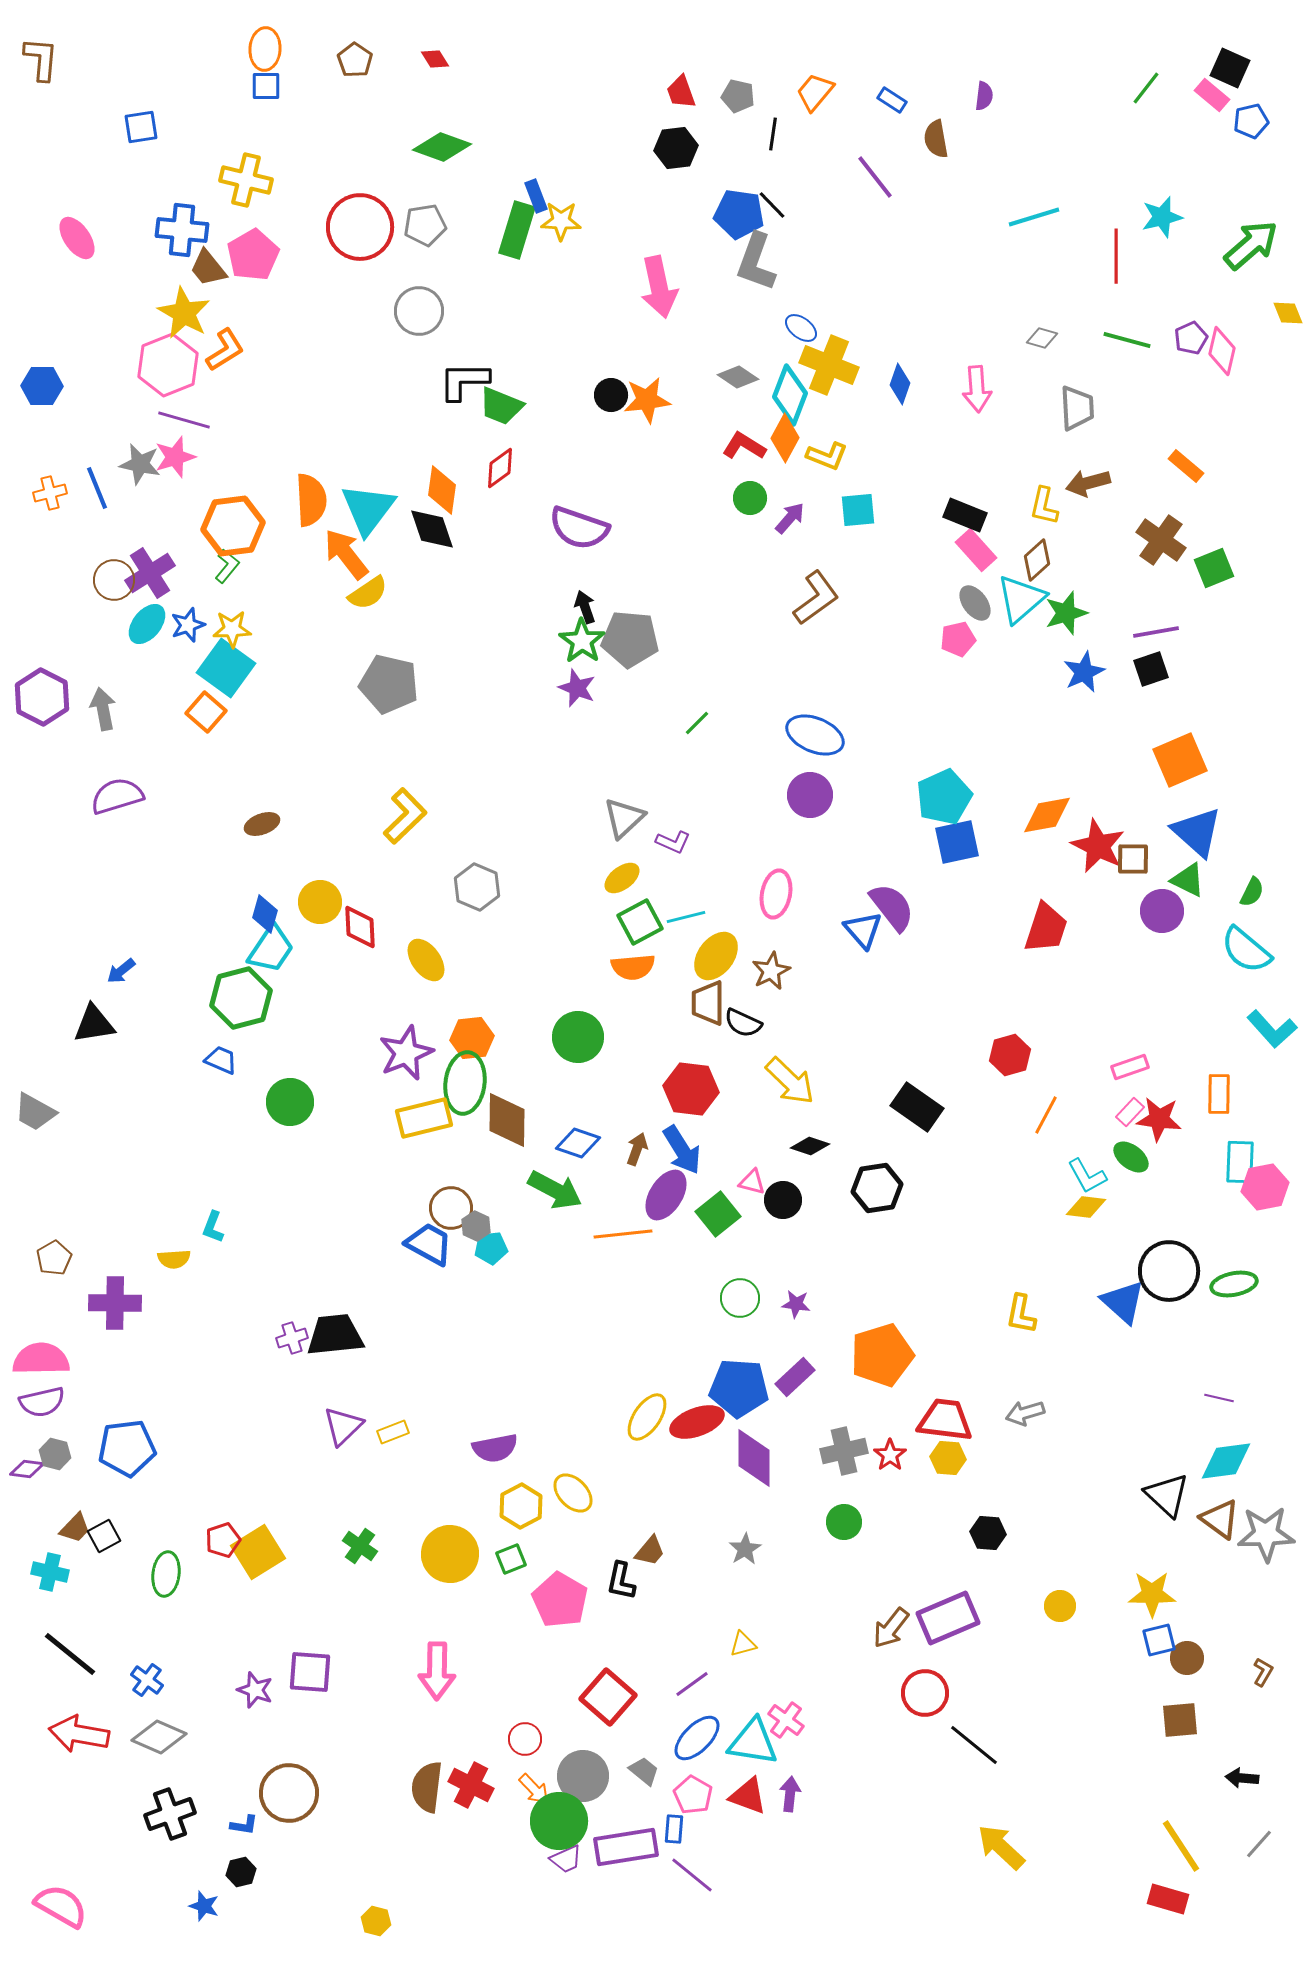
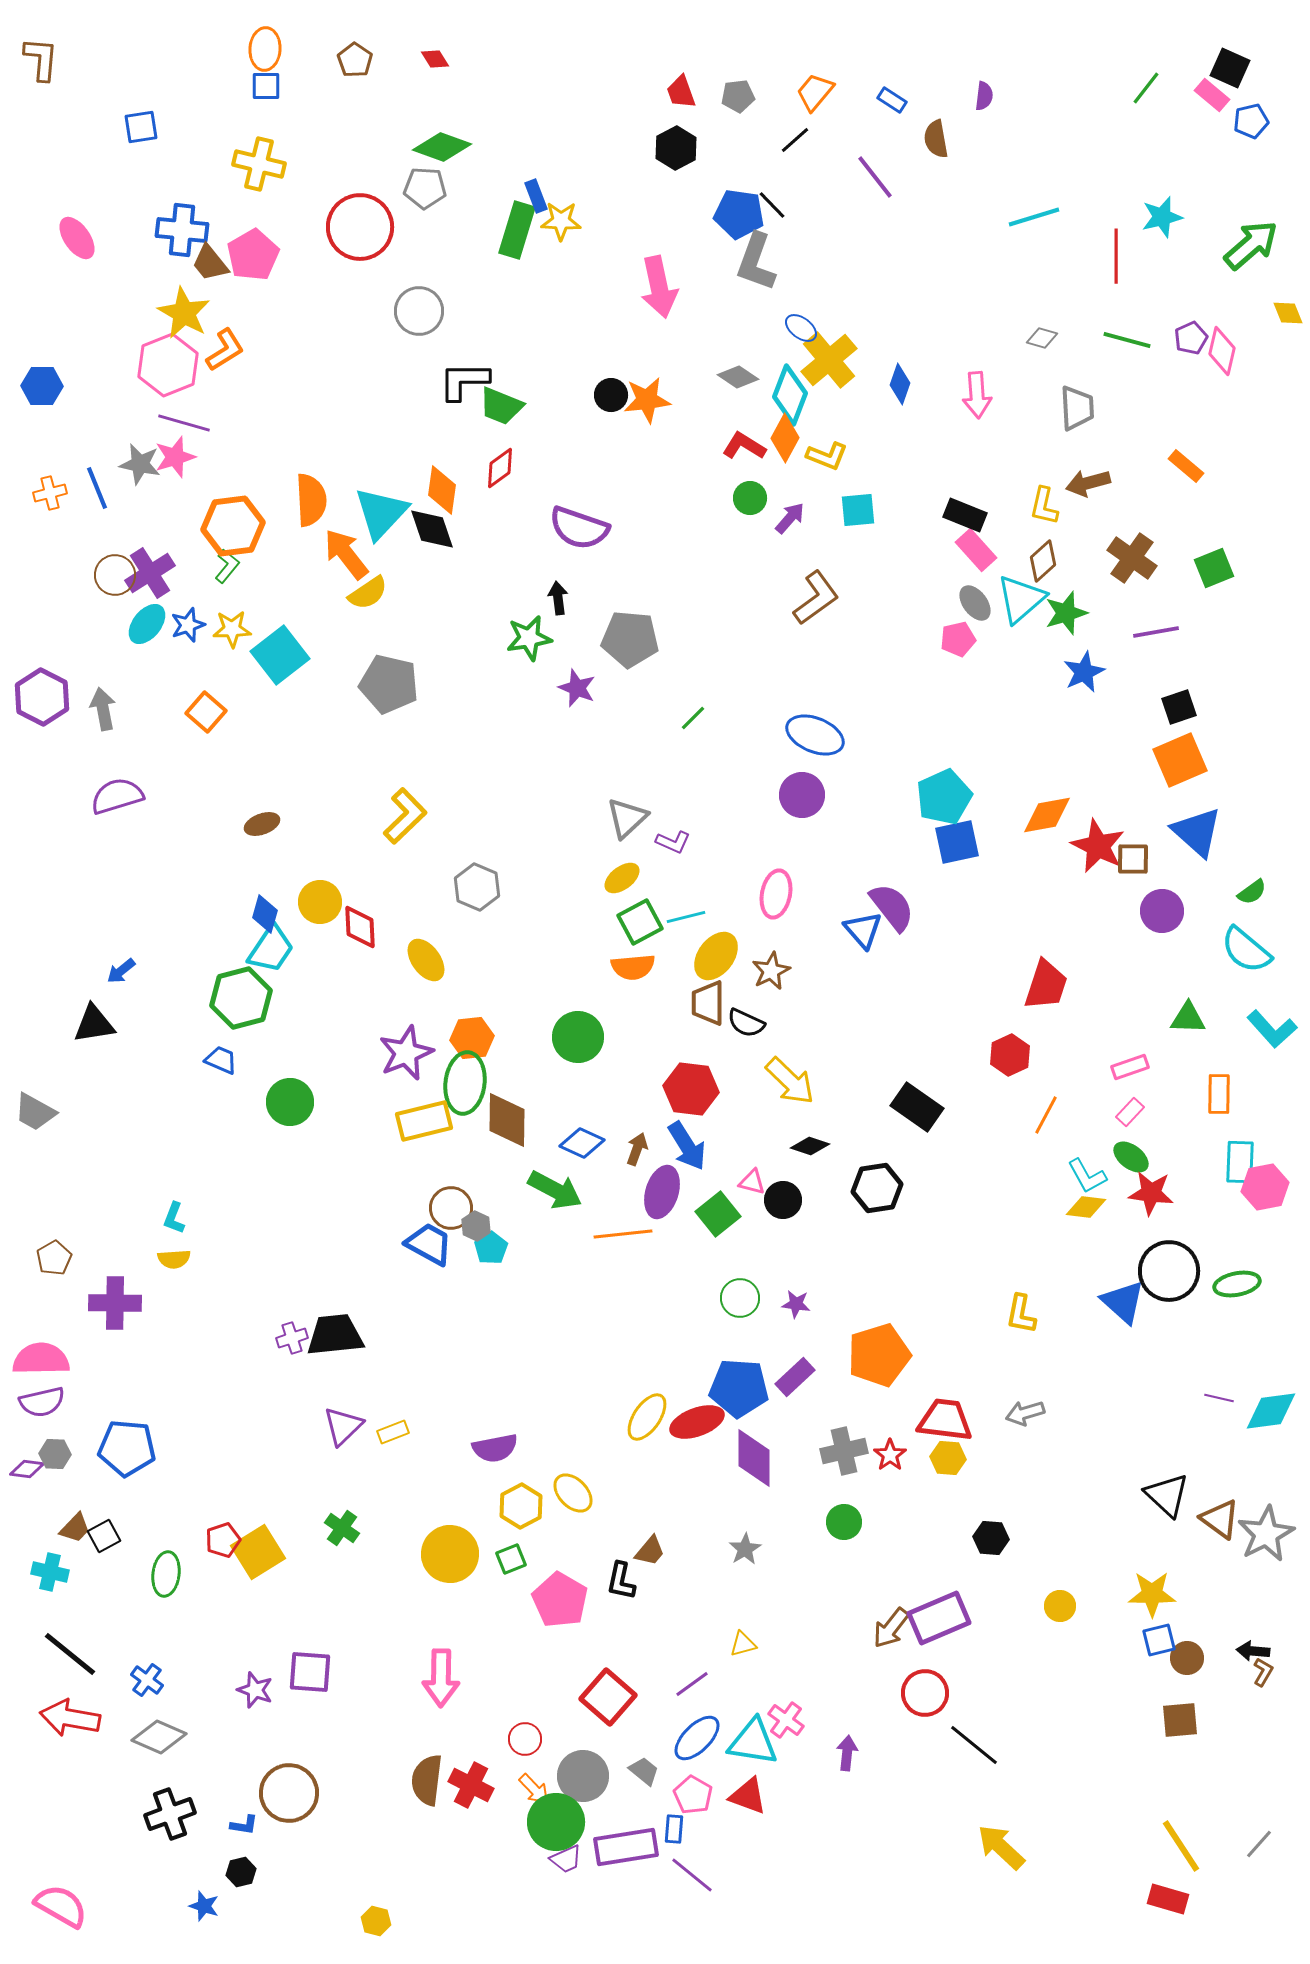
gray pentagon at (738, 96): rotated 20 degrees counterclockwise
black line at (773, 134): moved 22 px right, 6 px down; rotated 40 degrees clockwise
black hexagon at (676, 148): rotated 21 degrees counterclockwise
yellow cross at (246, 180): moved 13 px right, 16 px up
gray pentagon at (425, 225): moved 37 px up; rotated 12 degrees clockwise
brown trapezoid at (208, 268): moved 2 px right, 5 px up
yellow cross at (829, 365): moved 5 px up; rotated 28 degrees clockwise
pink arrow at (977, 389): moved 6 px down
purple line at (184, 420): moved 3 px down
cyan triangle at (368, 509): moved 13 px right, 4 px down; rotated 6 degrees clockwise
brown cross at (1161, 540): moved 29 px left, 18 px down
brown diamond at (1037, 560): moved 6 px right, 1 px down
brown circle at (114, 580): moved 1 px right, 5 px up
black arrow at (585, 607): moved 27 px left, 9 px up; rotated 12 degrees clockwise
green star at (582, 641): moved 53 px left, 3 px up; rotated 27 degrees clockwise
cyan square at (226, 668): moved 54 px right, 13 px up; rotated 16 degrees clockwise
black square at (1151, 669): moved 28 px right, 38 px down
green line at (697, 723): moved 4 px left, 5 px up
purple circle at (810, 795): moved 8 px left
gray triangle at (624, 818): moved 3 px right
green triangle at (1188, 880): moved 138 px down; rotated 24 degrees counterclockwise
green semicircle at (1252, 892): rotated 28 degrees clockwise
red trapezoid at (1046, 928): moved 57 px down
black semicircle at (743, 1023): moved 3 px right
red hexagon at (1010, 1055): rotated 9 degrees counterclockwise
yellow rectangle at (424, 1118): moved 3 px down
red star at (1159, 1119): moved 8 px left, 74 px down
blue diamond at (578, 1143): moved 4 px right; rotated 6 degrees clockwise
blue arrow at (682, 1150): moved 5 px right, 4 px up
purple ellipse at (666, 1195): moved 4 px left, 3 px up; rotated 15 degrees counterclockwise
cyan L-shape at (213, 1227): moved 39 px left, 9 px up
cyan pentagon at (491, 1248): rotated 28 degrees counterclockwise
green ellipse at (1234, 1284): moved 3 px right
orange pentagon at (882, 1355): moved 3 px left
blue pentagon at (127, 1448): rotated 12 degrees clockwise
gray hexagon at (55, 1454): rotated 12 degrees counterclockwise
cyan diamond at (1226, 1461): moved 45 px right, 50 px up
black hexagon at (988, 1533): moved 3 px right, 5 px down
gray star at (1266, 1534): rotated 26 degrees counterclockwise
green cross at (360, 1546): moved 18 px left, 18 px up
purple rectangle at (948, 1618): moved 9 px left
pink arrow at (437, 1671): moved 4 px right, 7 px down
red arrow at (79, 1734): moved 9 px left, 16 px up
black arrow at (1242, 1778): moved 11 px right, 127 px up
brown semicircle at (427, 1787): moved 7 px up
purple arrow at (790, 1794): moved 57 px right, 41 px up
green circle at (559, 1821): moved 3 px left, 1 px down
